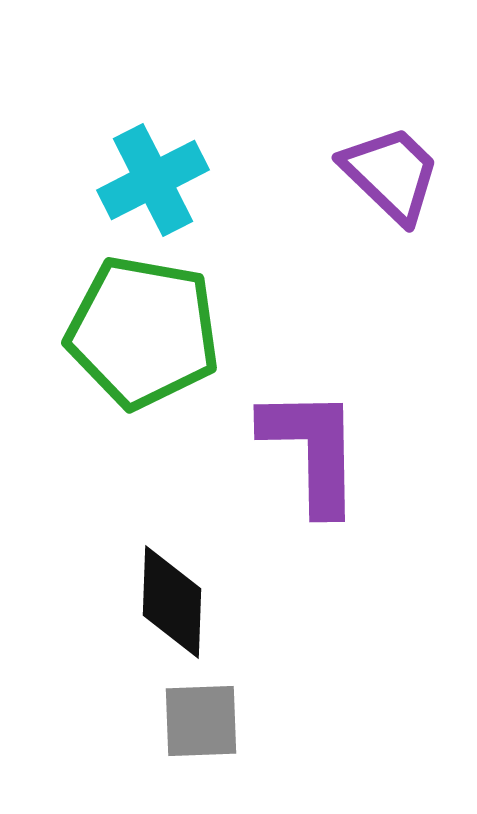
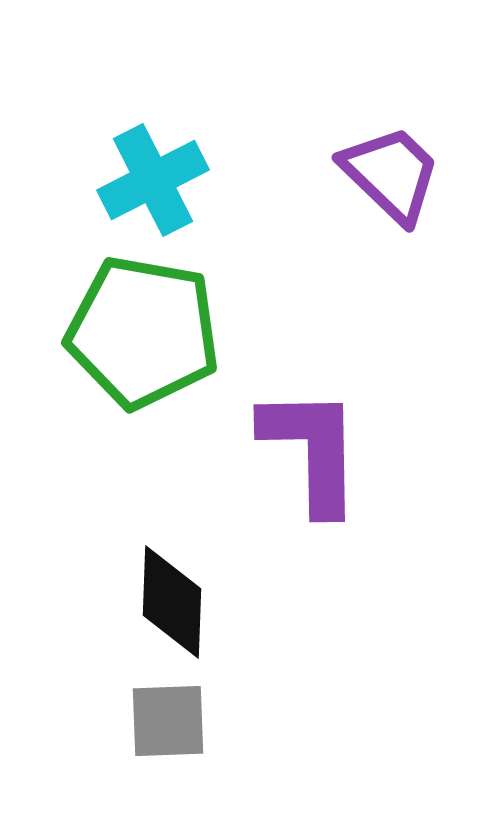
gray square: moved 33 px left
